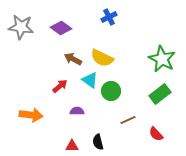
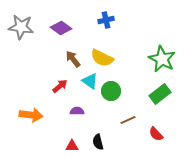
blue cross: moved 3 px left, 3 px down; rotated 14 degrees clockwise
brown arrow: rotated 24 degrees clockwise
cyan triangle: moved 1 px down
